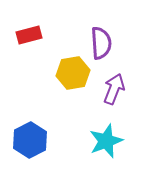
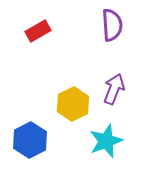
red rectangle: moved 9 px right, 4 px up; rotated 15 degrees counterclockwise
purple semicircle: moved 11 px right, 18 px up
yellow hexagon: moved 31 px down; rotated 16 degrees counterclockwise
